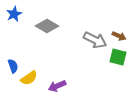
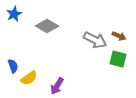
green square: moved 2 px down
purple arrow: rotated 36 degrees counterclockwise
